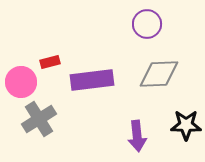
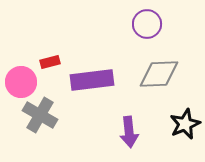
gray cross: moved 1 px right, 4 px up; rotated 28 degrees counterclockwise
black star: moved 1 px left, 1 px up; rotated 24 degrees counterclockwise
purple arrow: moved 8 px left, 4 px up
